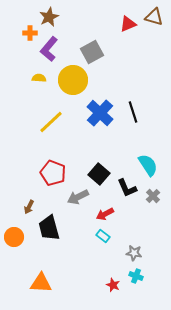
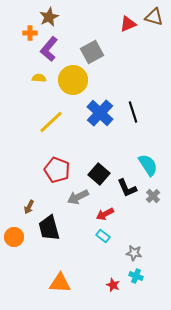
red pentagon: moved 4 px right, 3 px up
orange triangle: moved 19 px right
